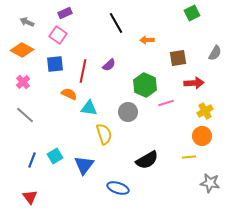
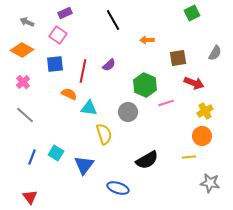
black line: moved 3 px left, 3 px up
red arrow: rotated 24 degrees clockwise
cyan square: moved 1 px right, 3 px up; rotated 28 degrees counterclockwise
blue line: moved 3 px up
